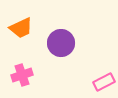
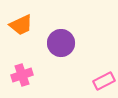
orange trapezoid: moved 3 px up
pink rectangle: moved 1 px up
